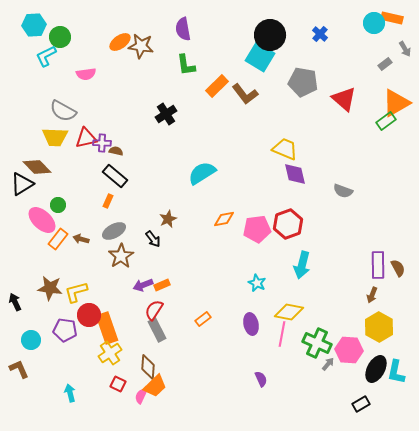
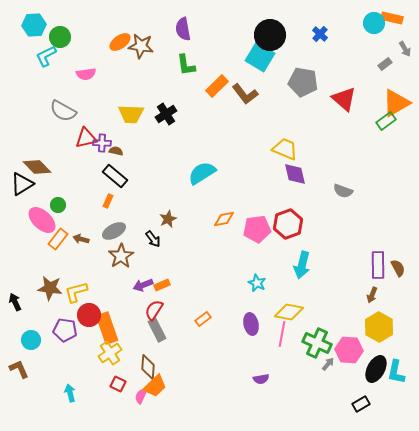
yellow trapezoid at (55, 137): moved 76 px right, 23 px up
purple semicircle at (261, 379): rotated 105 degrees clockwise
